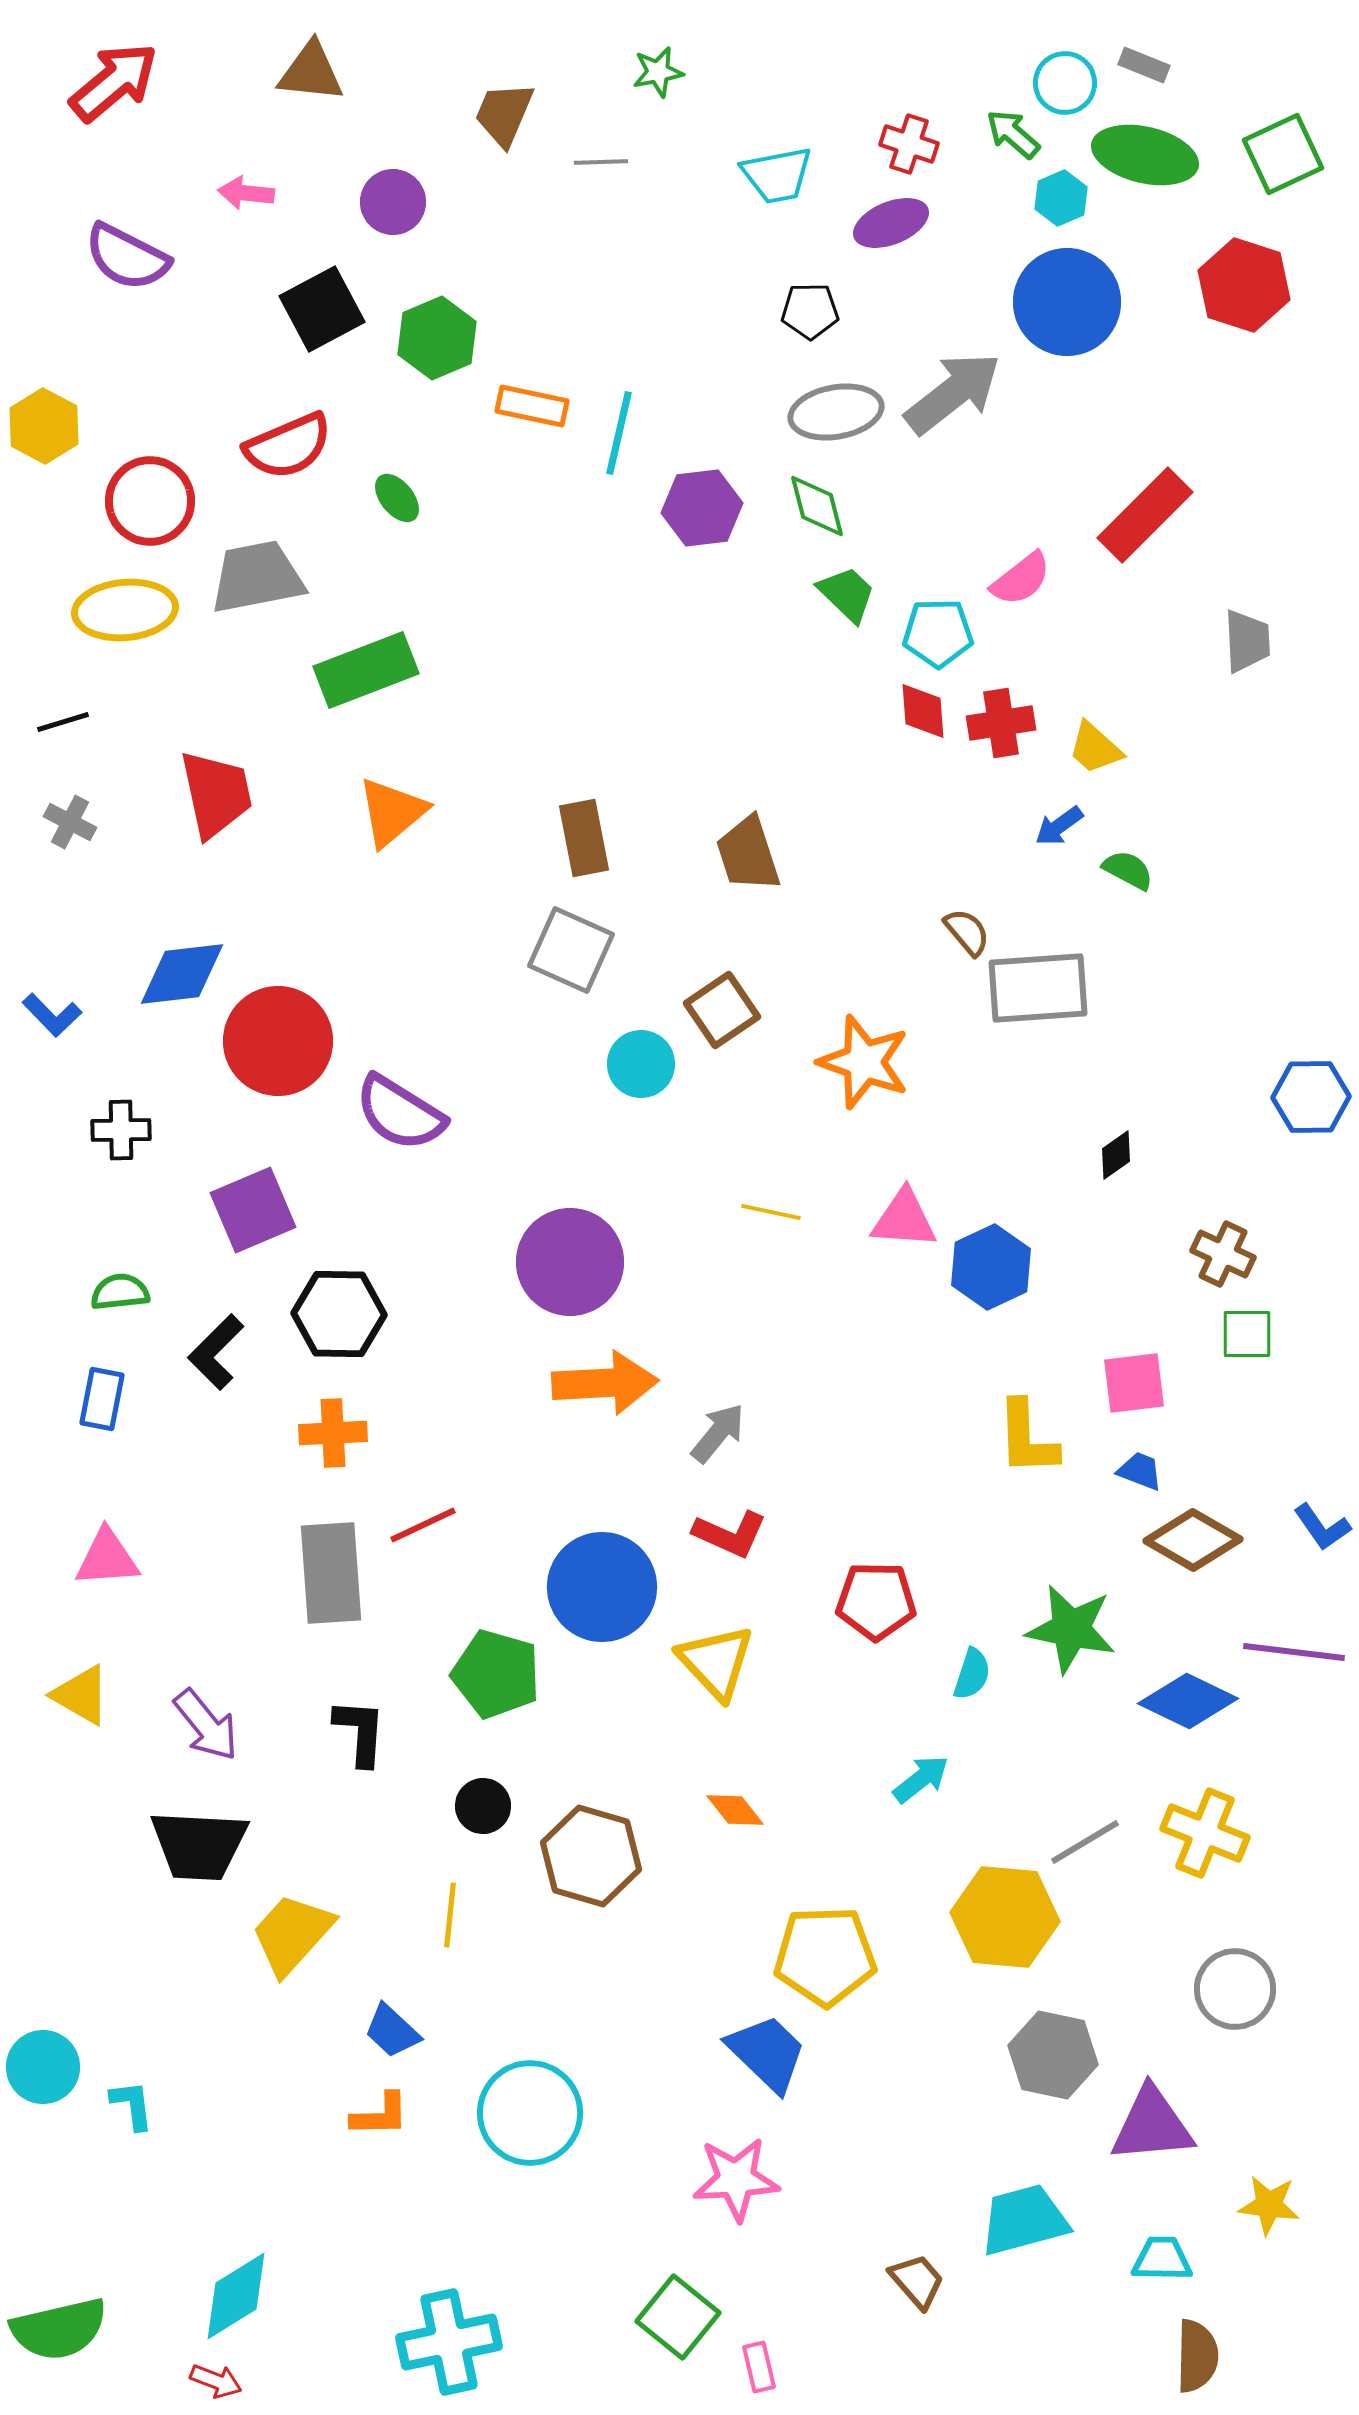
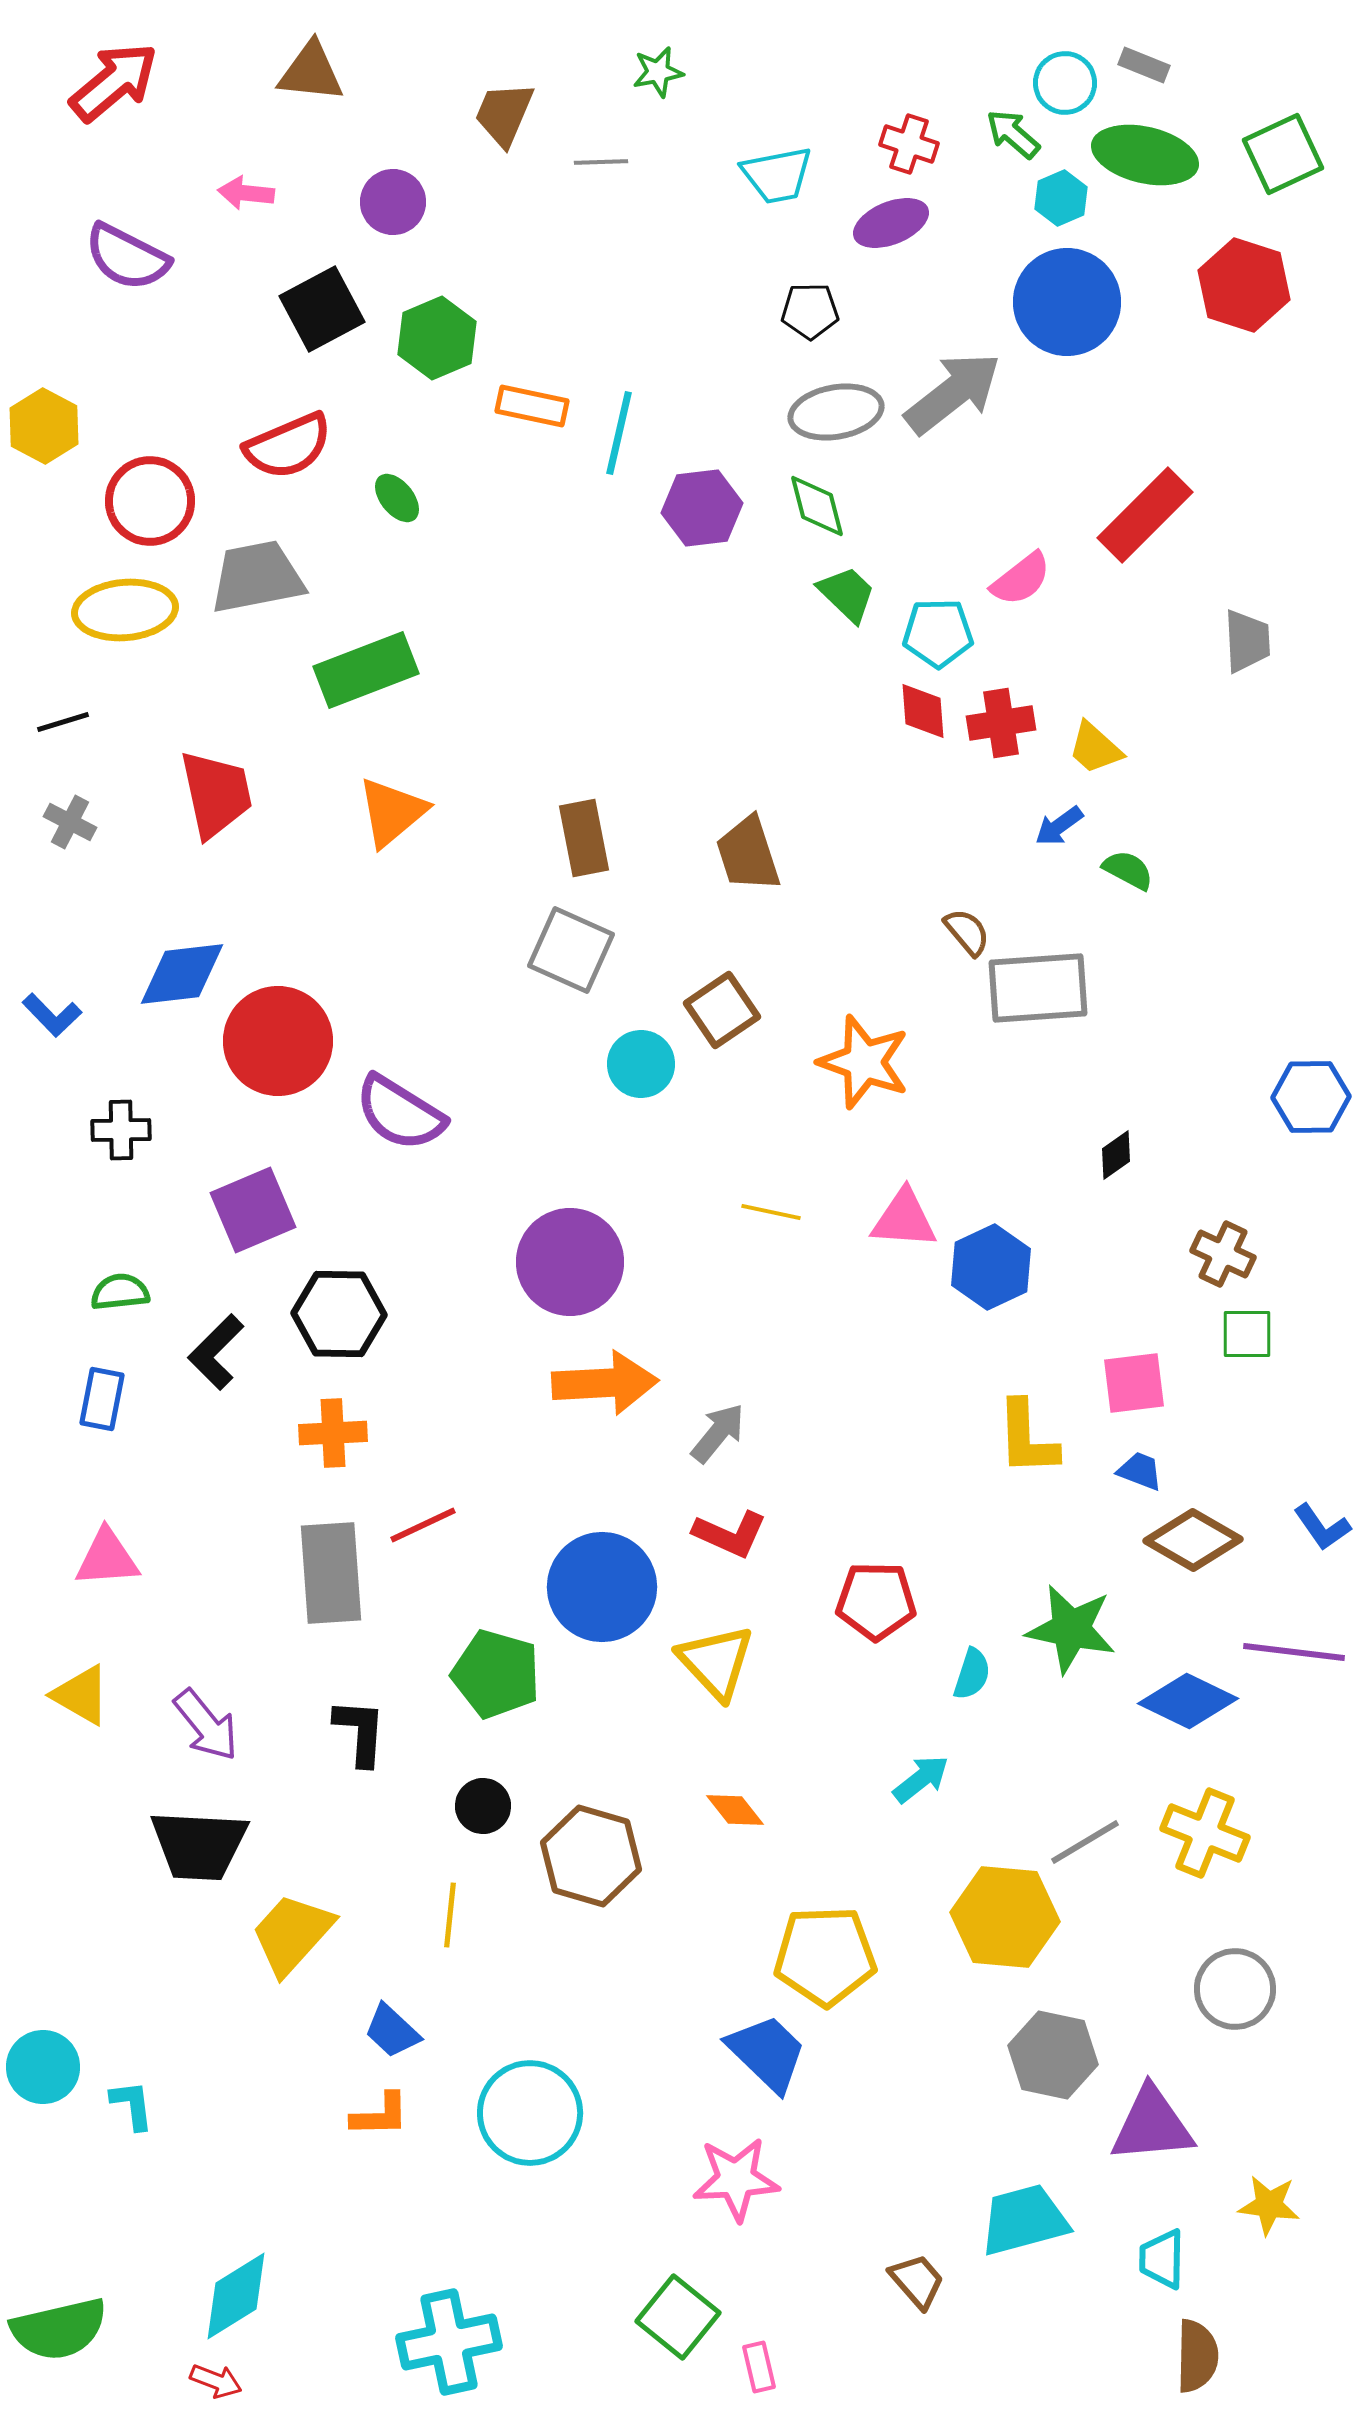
cyan trapezoid at (1162, 2259): rotated 90 degrees counterclockwise
